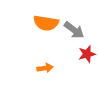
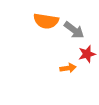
orange semicircle: moved 2 px up
orange arrow: moved 23 px right
